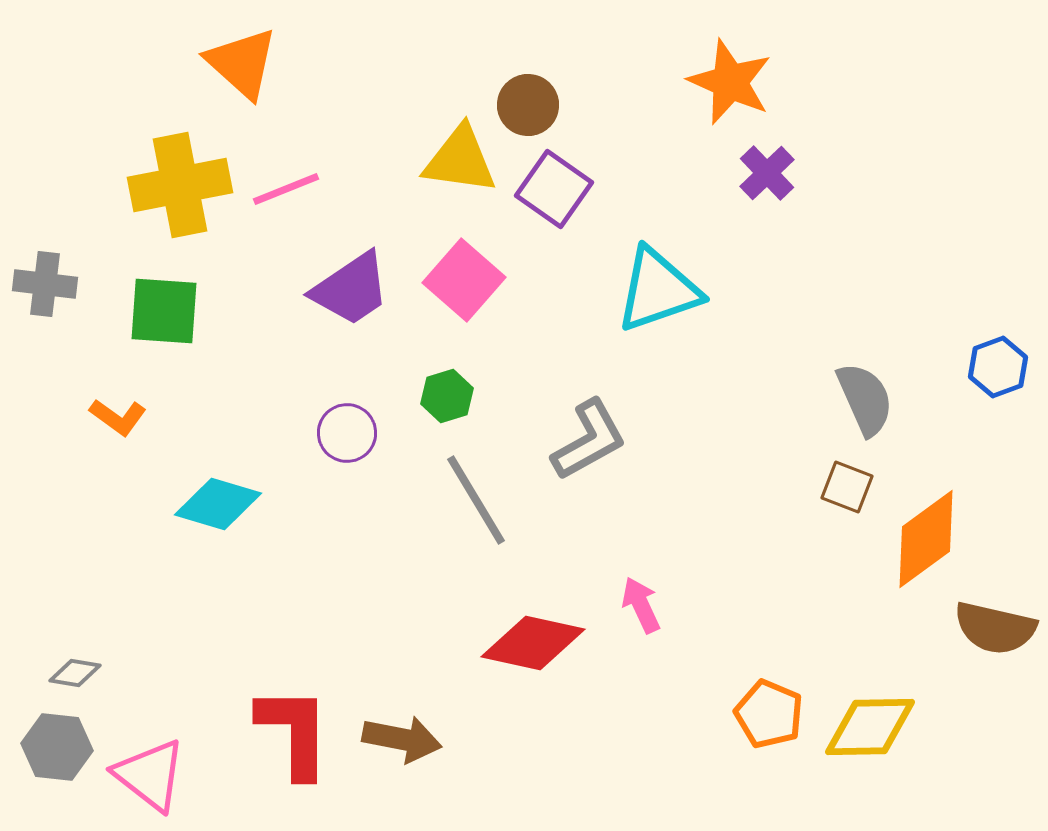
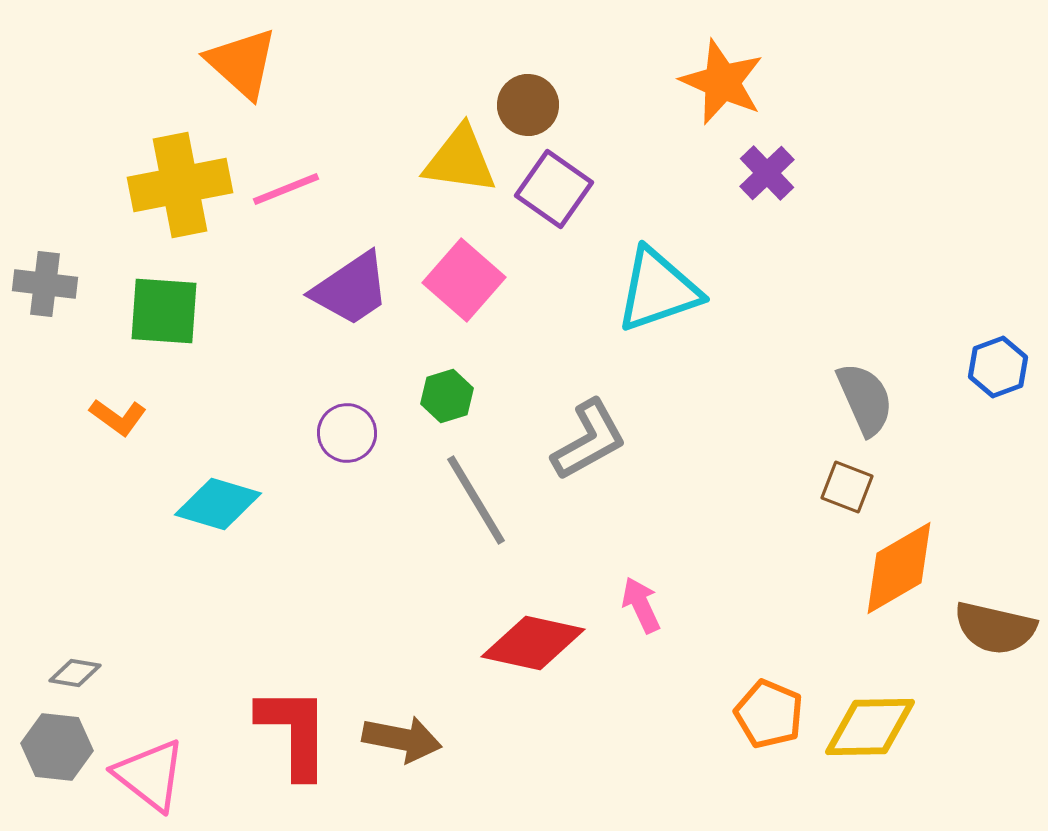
orange star: moved 8 px left
orange diamond: moved 27 px left, 29 px down; rotated 6 degrees clockwise
